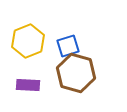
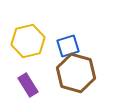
yellow hexagon: rotated 8 degrees clockwise
purple rectangle: rotated 55 degrees clockwise
